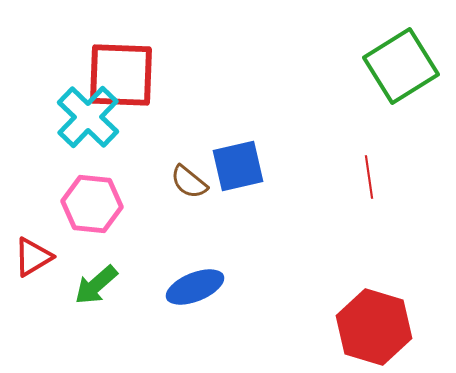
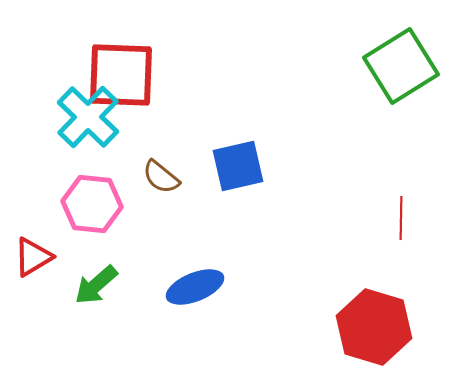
red line: moved 32 px right, 41 px down; rotated 9 degrees clockwise
brown semicircle: moved 28 px left, 5 px up
